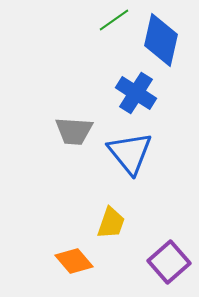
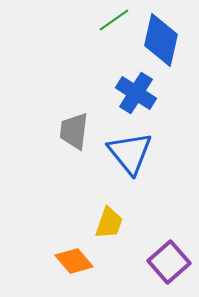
gray trapezoid: rotated 93 degrees clockwise
yellow trapezoid: moved 2 px left
